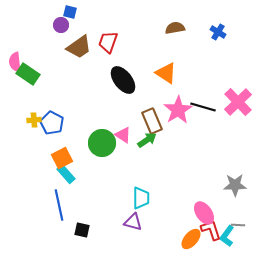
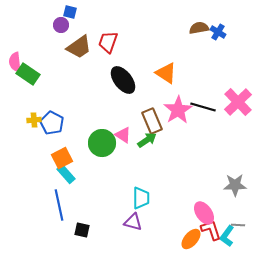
brown semicircle: moved 24 px right
